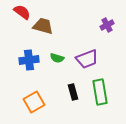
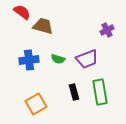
purple cross: moved 5 px down
green semicircle: moved 1 px right, 1 px down
black rectangle: moved 1 px right
orange square: moved 2 px right, 2 px down
